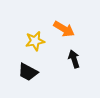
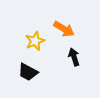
yellow star: rotated 12 degrees counterclockwise
black arrow: moved 2 px up
